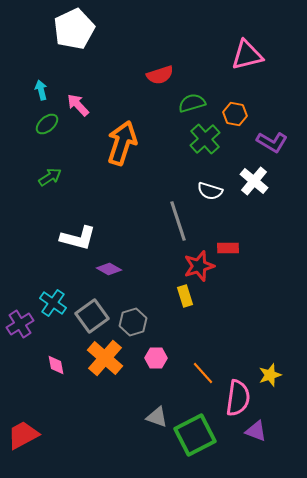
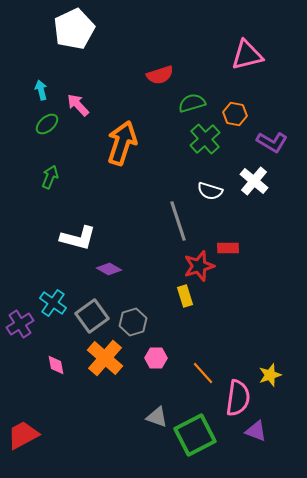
green arrow: rotated 35 degrees counterclockwise
